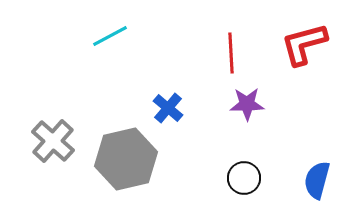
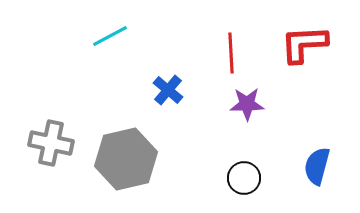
red L-shape: rotated 12 degrees clockwise
blue cross: moved 18 px up
gray cross: moved 2 px left, 2 px down; rotated 30 degrees counterclockwise
blue semicircle: moved 14 px up
